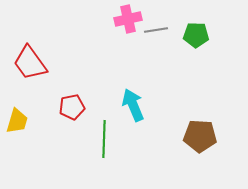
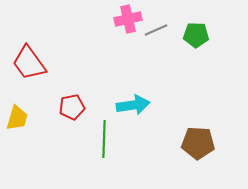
gray line: rotated 15 degrees counterclockwise
red trapezoid: moved 1 px left
cyan arrow: rotated 104 degrees clockwise
yellow trapezoid: moved 3 px up
brown pentagon: moved 2 px left, 7 px down
